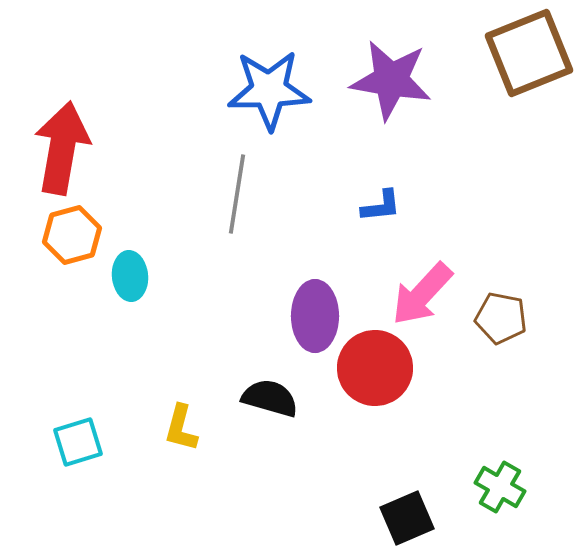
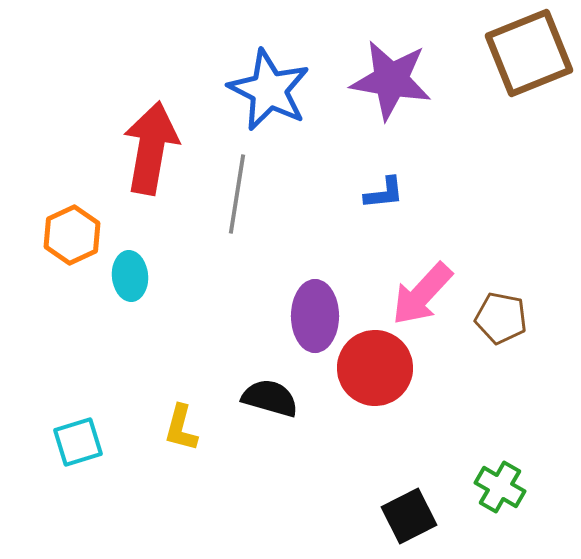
blue star: rotated 28 degrees clockwise
red arrow: moved 89 px right
blue L-shape: moved 3 px right, 13 px up
orange hexagon: rotated 10 degrees counterclockwise
black square: moved 2 px right, 2 px up; rotated 4 degrees counterclockwise
